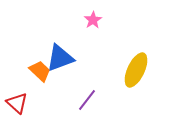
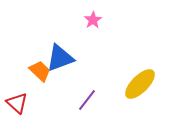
yellow ellipse: moved 4 px right, 14 px down; rotated 20 degrees clockwise
